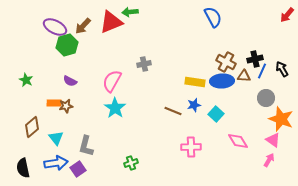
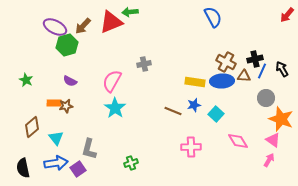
gray L-shape: moved 3 px right, 3 px down
